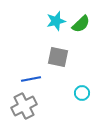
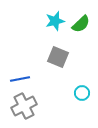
cyan star: moved 1 px left
gray square: rotated 10 degrees clockwise
blue line: moved 11 px left
